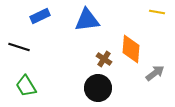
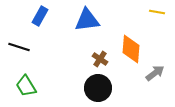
blue rectangle: rotated 36 degrees counterclockwise
brown cross: moved 4 px left
